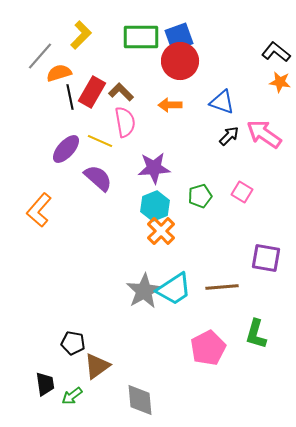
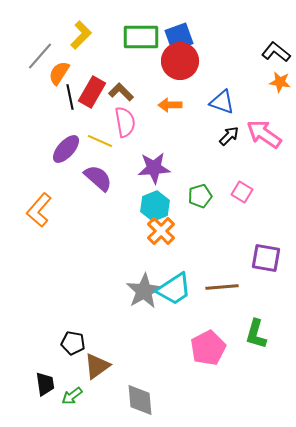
orange semicircle: rotated 40 degrees counterclockwise
